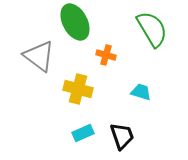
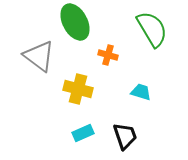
orange cross: moved 2 px right
black trapezoid: moved 3 px right
